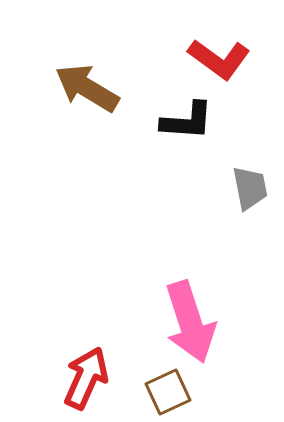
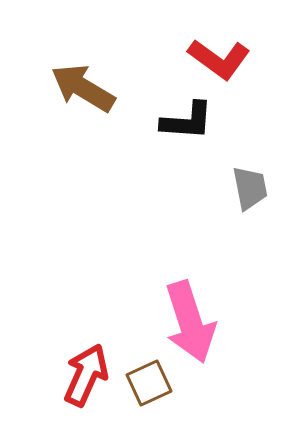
brown arrow: moved 4 px left
red arrow: moved 3 px up
brown square: moved 19 px left, 9 px up
